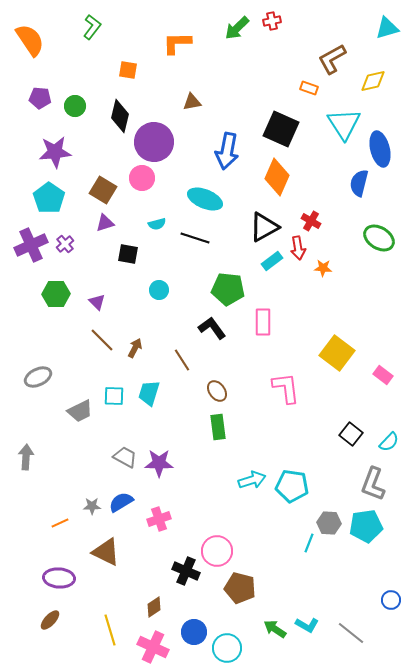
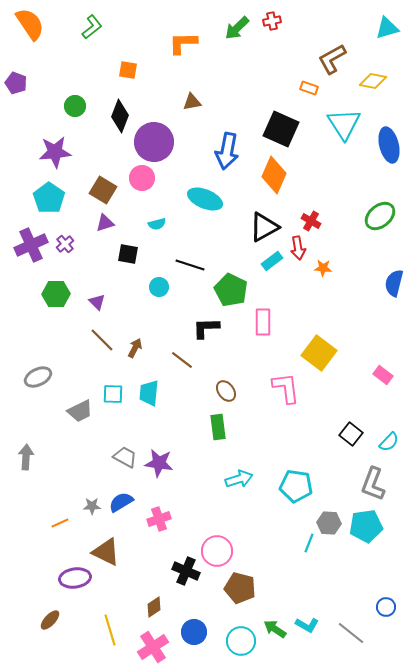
green L-shape at (92, 27): rotated 15 degrees clockwise
orange semicircle at (30, 40): moved 16 px up
orange L-shape at (177, 43): moved 6 px right
yellow diamond at (373, 81): rotated 24 degrees clockwise
purple pentagon at (40, 98): moved 24 px left, 15 px up; rotated 15 degrees clockwise
black diamond at (120, 116): rotated 8 degrees clockwise
blue ellipse at (380, 149): moved 9 px right, 4 px up
orange diamond at (277, 177): moved 3 px left, 2 px up
blue semicircle at (359, 183): moved 35 px right, 100 px down
black line at (195, 238): moved 5 px left, 27 px down
green ellipse at (379, 238): moved 1 px right, 22 px up; rotated 72 degrees counterclockwise
green pentagon at (228, 289): moved 3 px right, 1 px down; rotated 20 degrees clockwise
cyan circle at (159, 290): moved 3 px up
black L-shape at (212, 328): moved 6 px left; rotated 56 degrees counterclockwise
yellow square at (337, 353): moved 18 px left
brown line at (182, 360): rotated 20 degrees counterclockwise
brown ellipse at (217, 391): moved 9 px right
cyan trapezoid at (149, 393): rotated 12 degrees counterclockwise
cyan square at (114, 396): moved 1 px left, 2 px up
purple star at (159, 463): rotated 8 degrees clockwise
cyan arrow at (252, 480): moved 13 px left, 1 px up
cyan pentagon at (292, 486): moved 4 px right
purple ellipse at (59, 578): moved 16 px right; rotated 12 degrees counterclockwise
blue circle at (391, 600): moved 5 px left, 7 px down
pink cross at (153, 647): rotated 32 degrees clockwise
cyan circle at (227, 648): moved 14 px right, 7 px up
